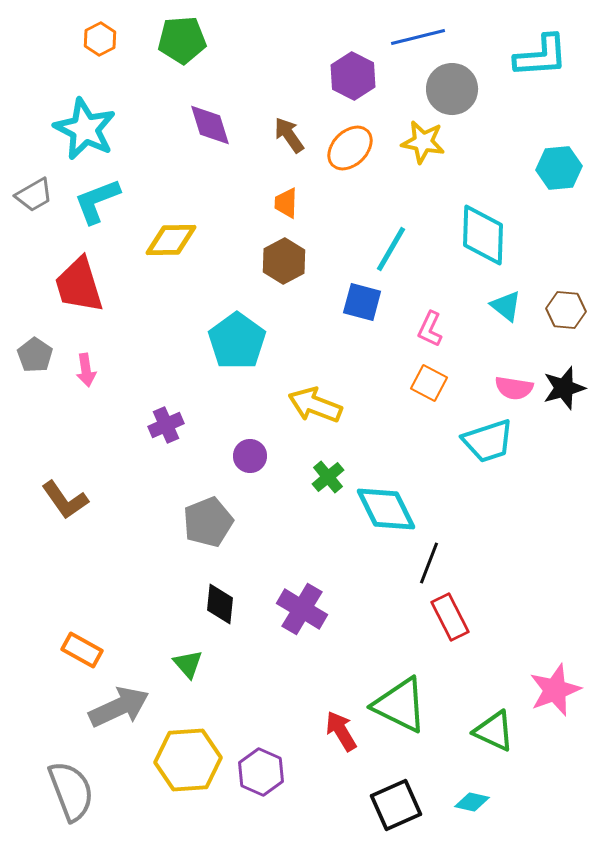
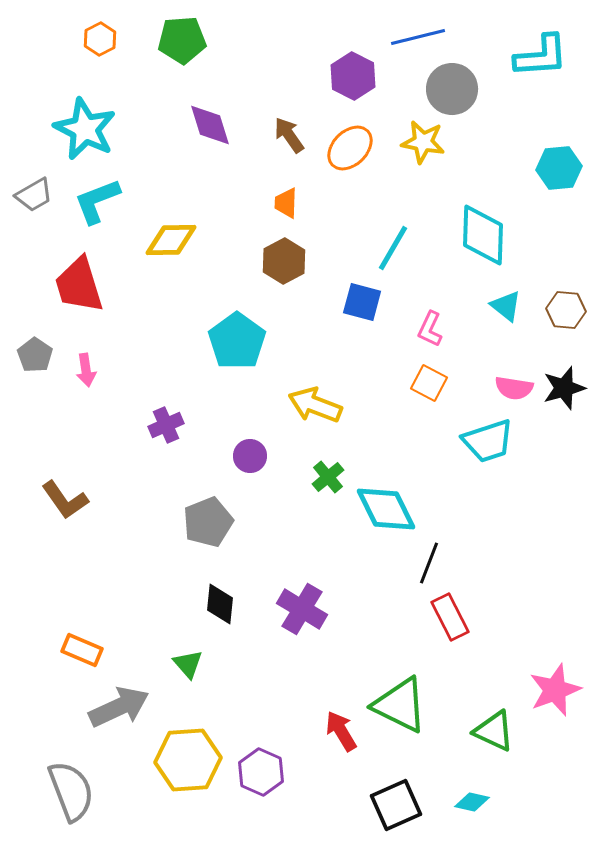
cyan line at (391, 249): moved 2 px right, 1 px up
orange rectangle at (82, 650): rotated 6 degrees counterclockwise
